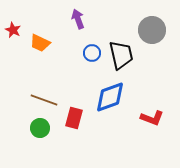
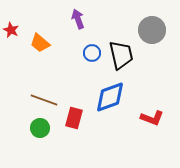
red star: moved 2 px left
orange trapezoid: rotated 15 degrees clockwise
